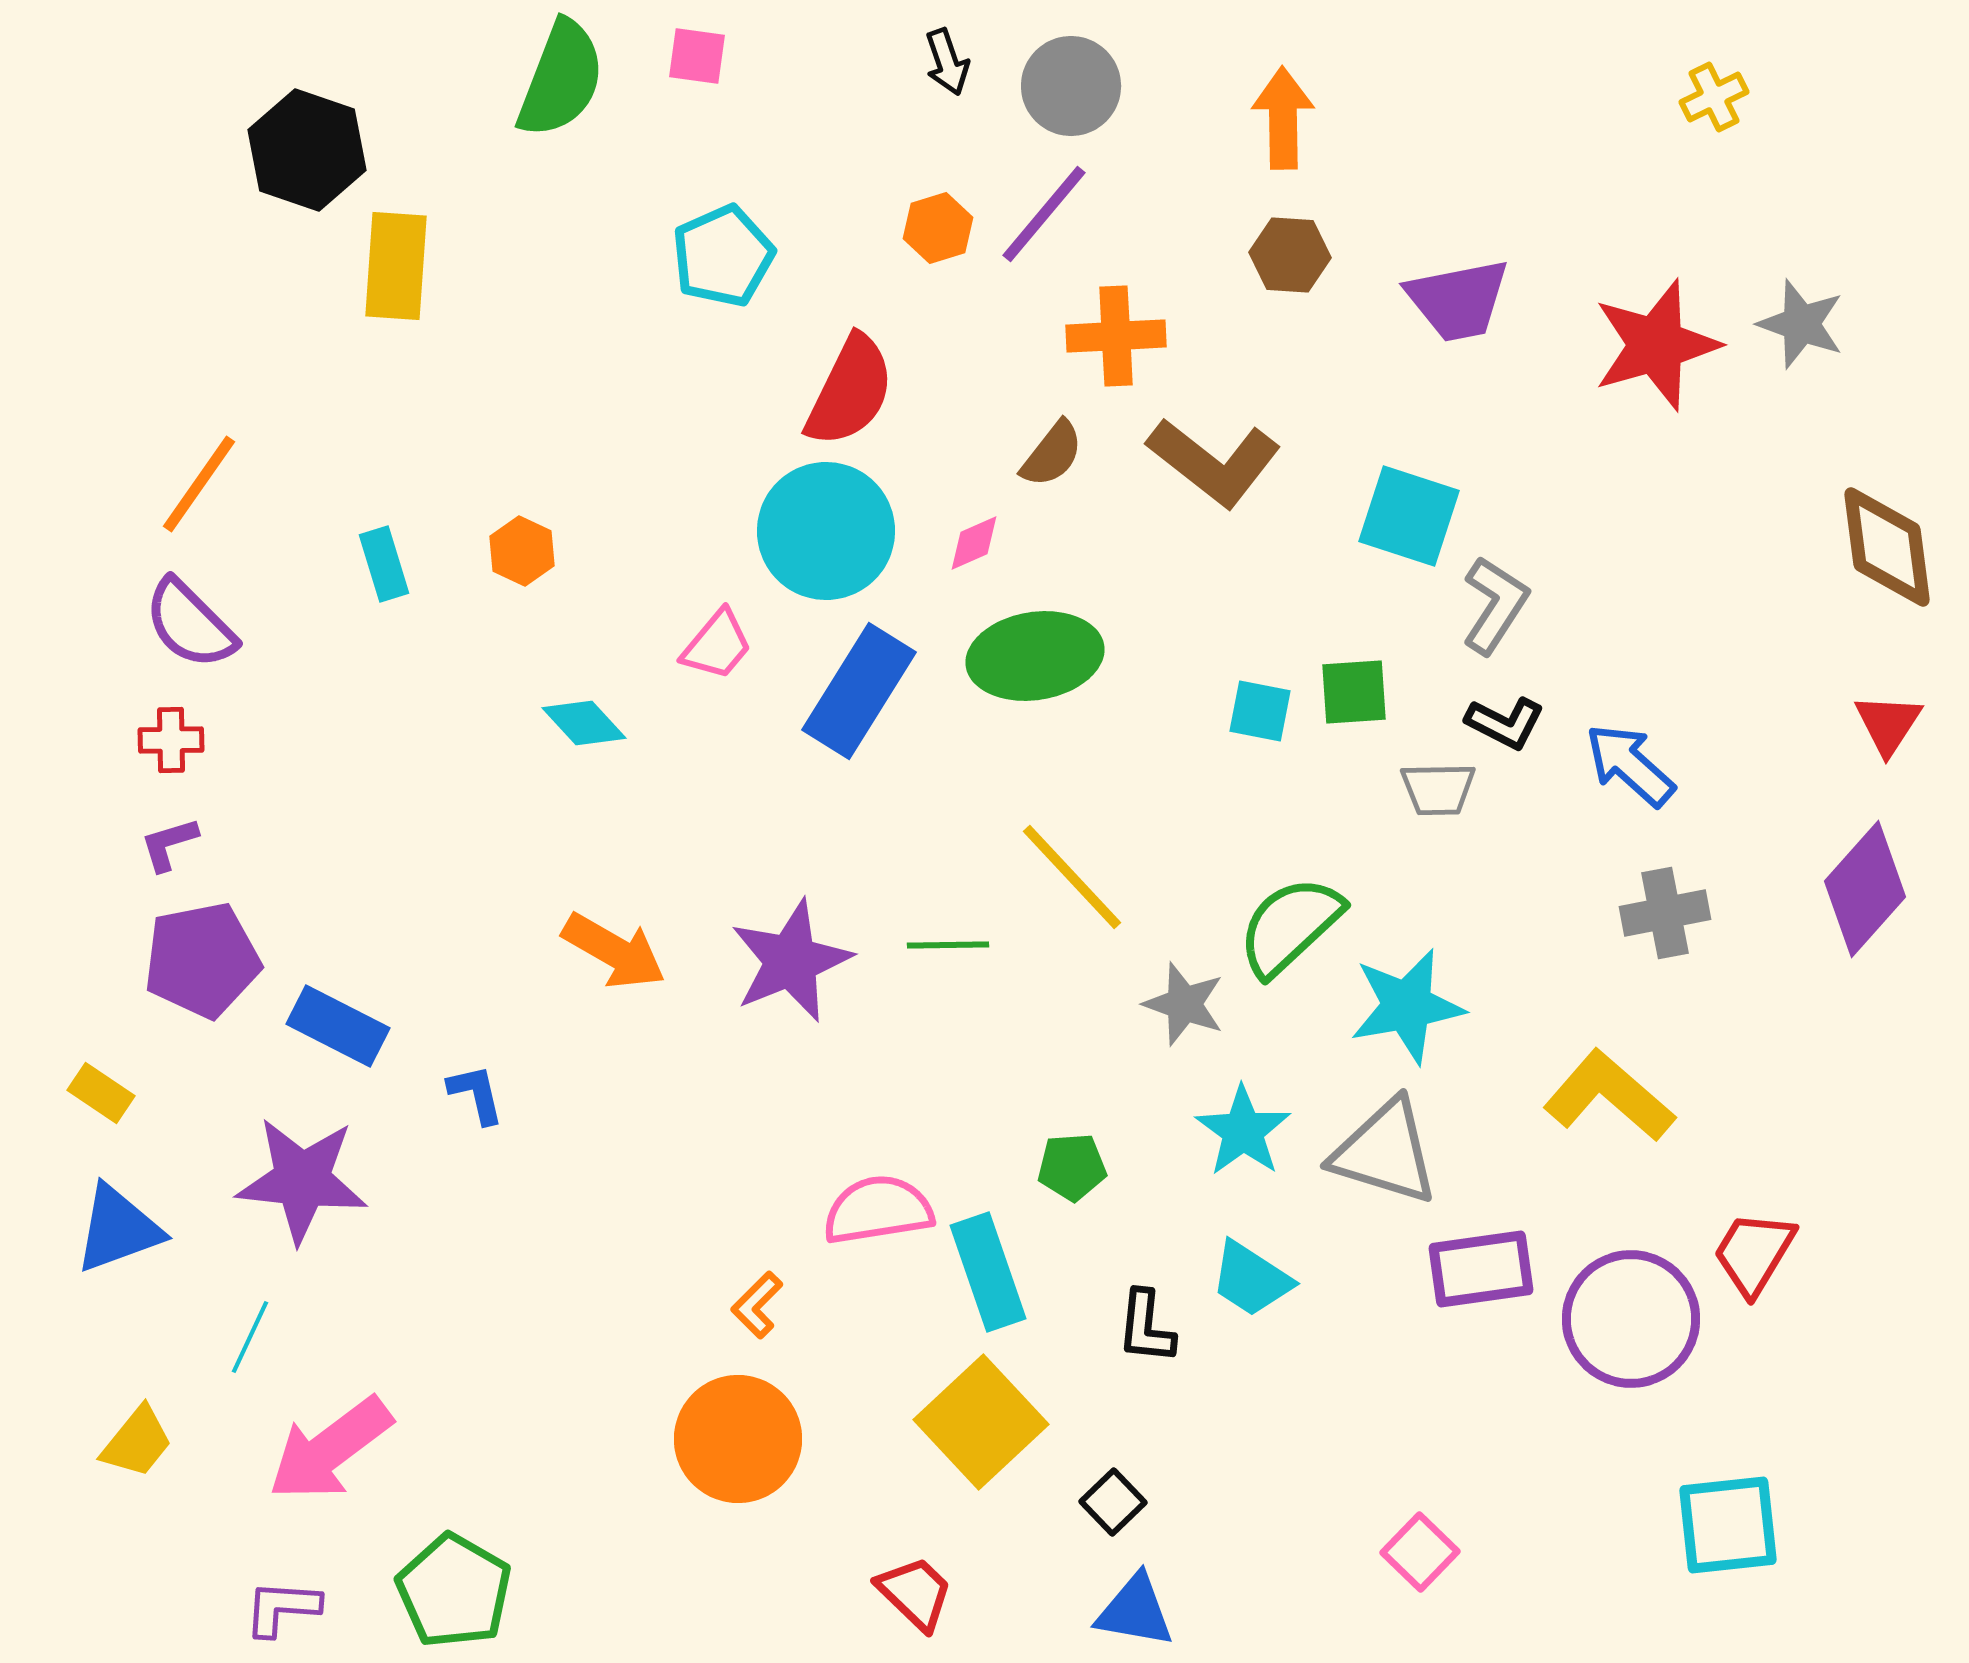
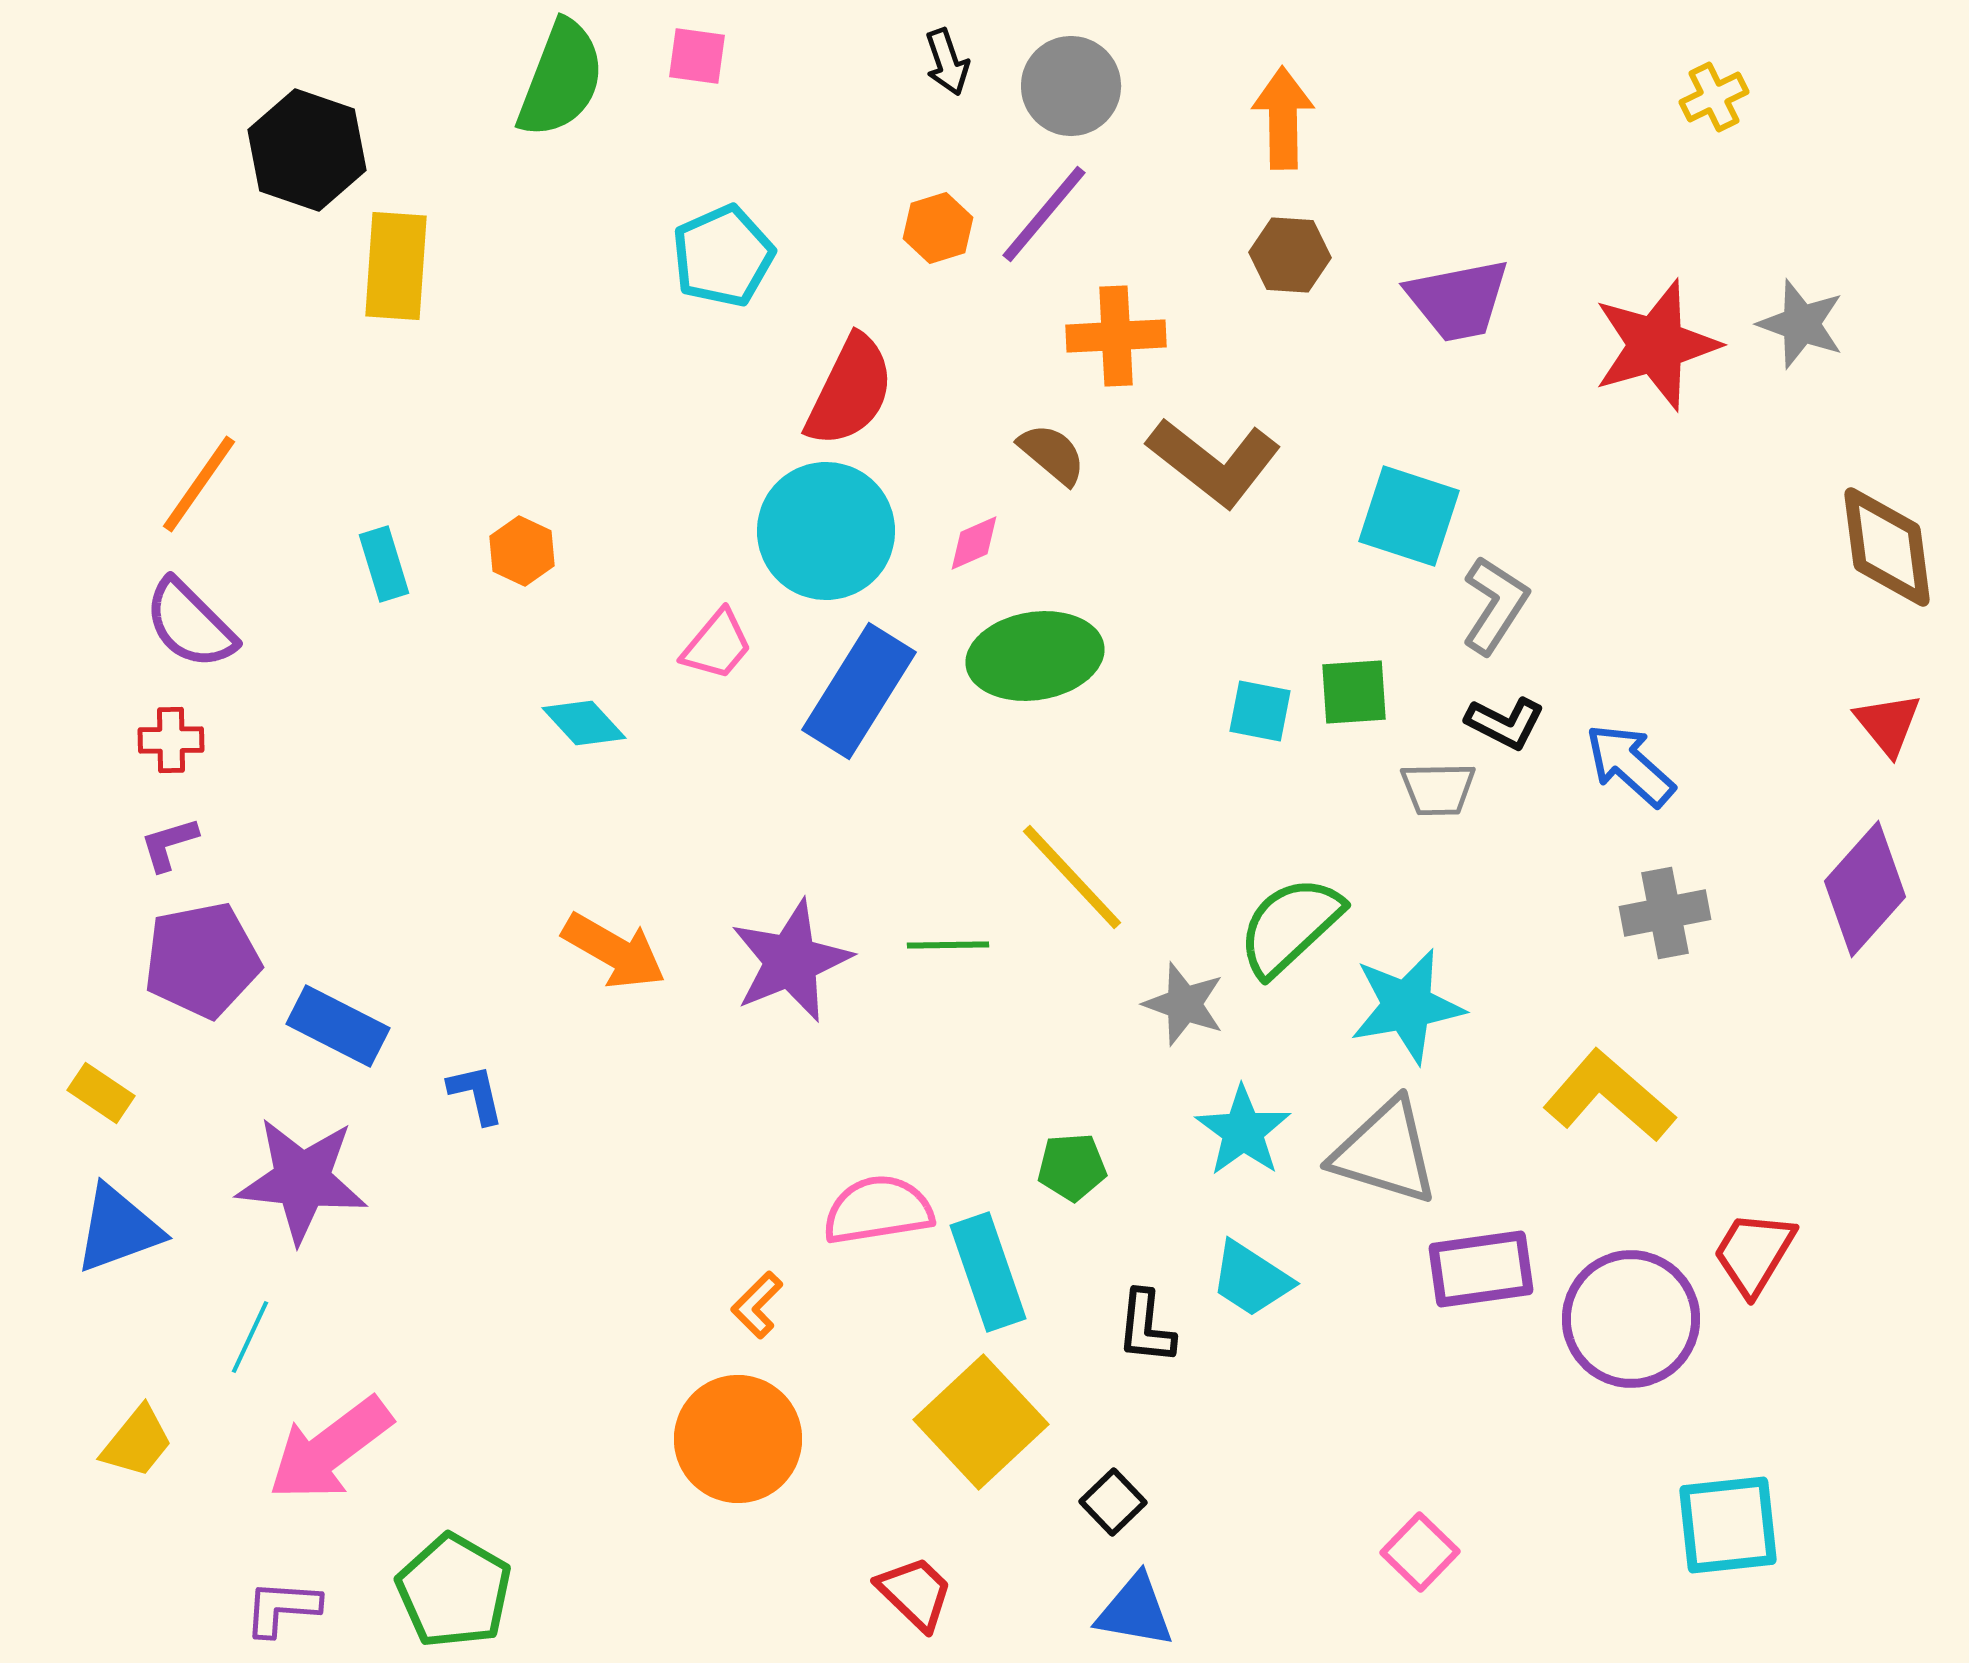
brown semicircle at (1052, 454): rotated 88 degrees counterclockwise
red triangle at (1888, 724): rotated 12 degrees counterclockwise
